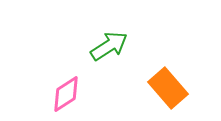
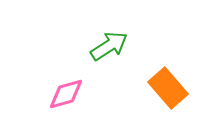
pink diamond: rotated 18 degrees clockwise
